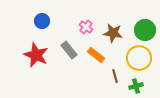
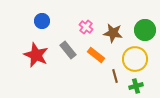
gray rectangle: moved 1 px left
yellow circle: moved 4 px left, 1 px down
